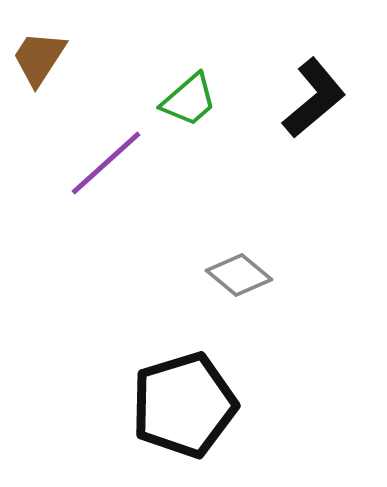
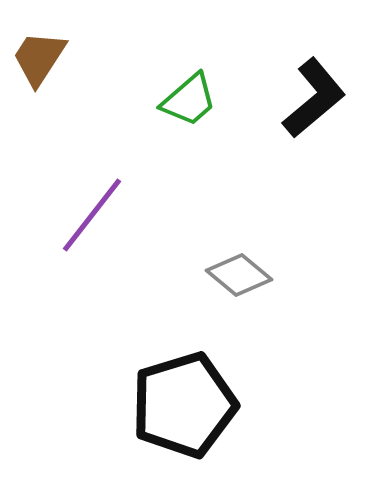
purple line: moved 14 px left, 52 px down; rotated 10 degrees counterclockwise
